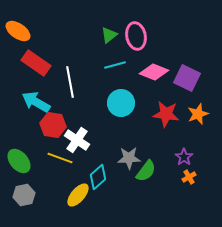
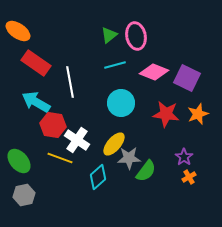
yellow ellipse: moved 36 px right, 51 px up
